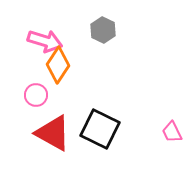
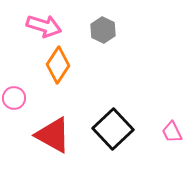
pink arrow: moved 1 px left, 15 px up
pink circle: moved 22 px left, 3 px down
black square: moved 13 px right; rotated 21 degrees clockwise
red triangle: moved 2 px down
